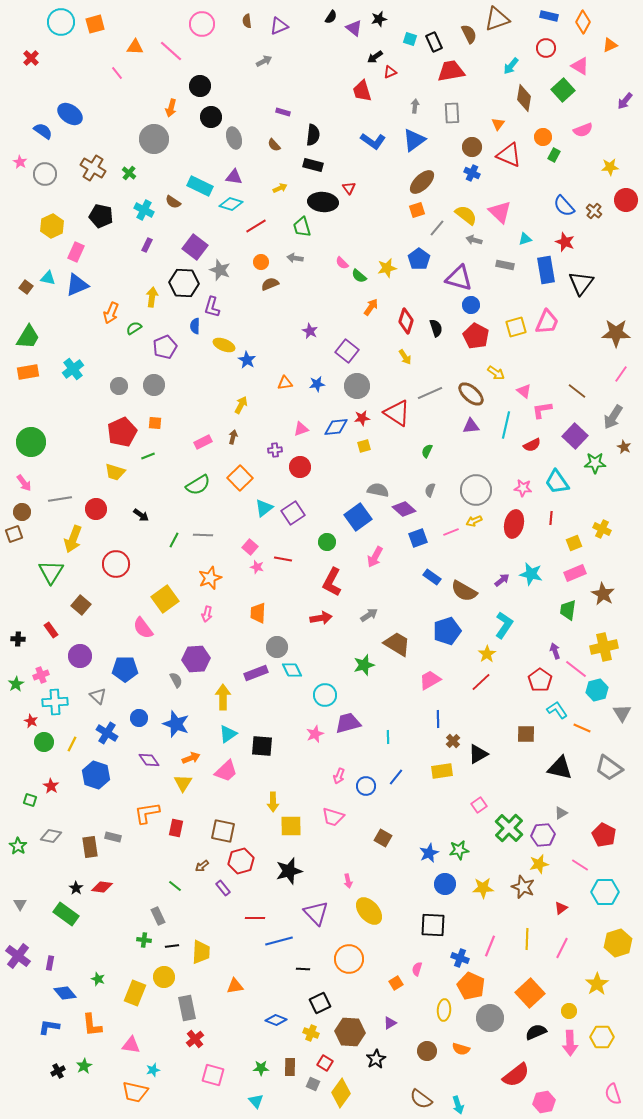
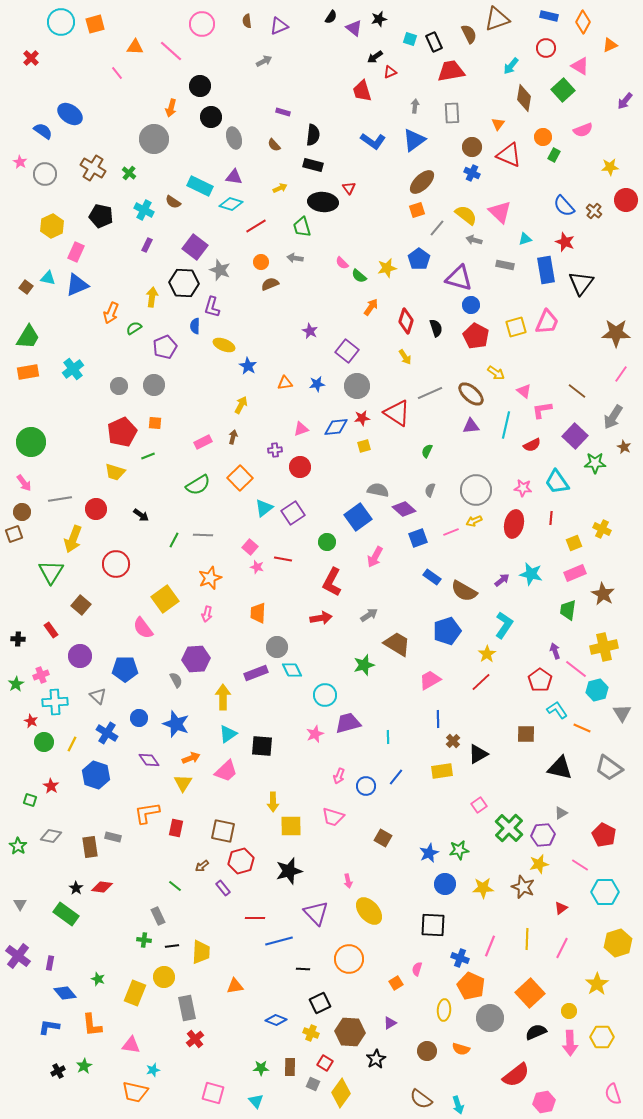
blue star at (247, 360): moved 1 px right, 6 px down
pink square at (213, 1075): moved 18 px down
